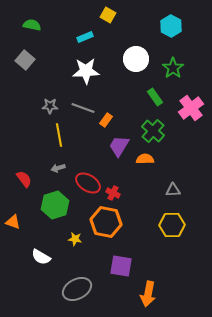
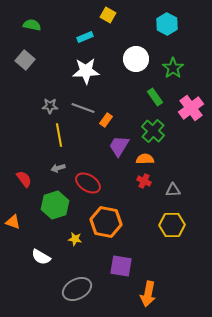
cyan hexagon: moved 4 px left, 2 px up
red cross: moved 31 px right, 12 px up
